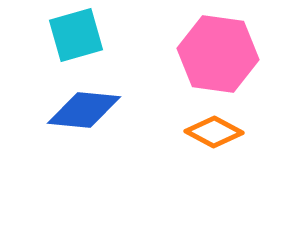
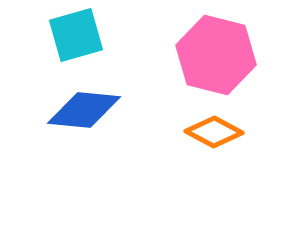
pink hexagon: moved 2 px left, 1 px down; rotated 6 degrees clockwise
